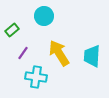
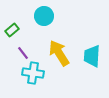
purple line: rotated 72 degrees counterclockwise
cyan cross: moved 3 px left, 4 px up
